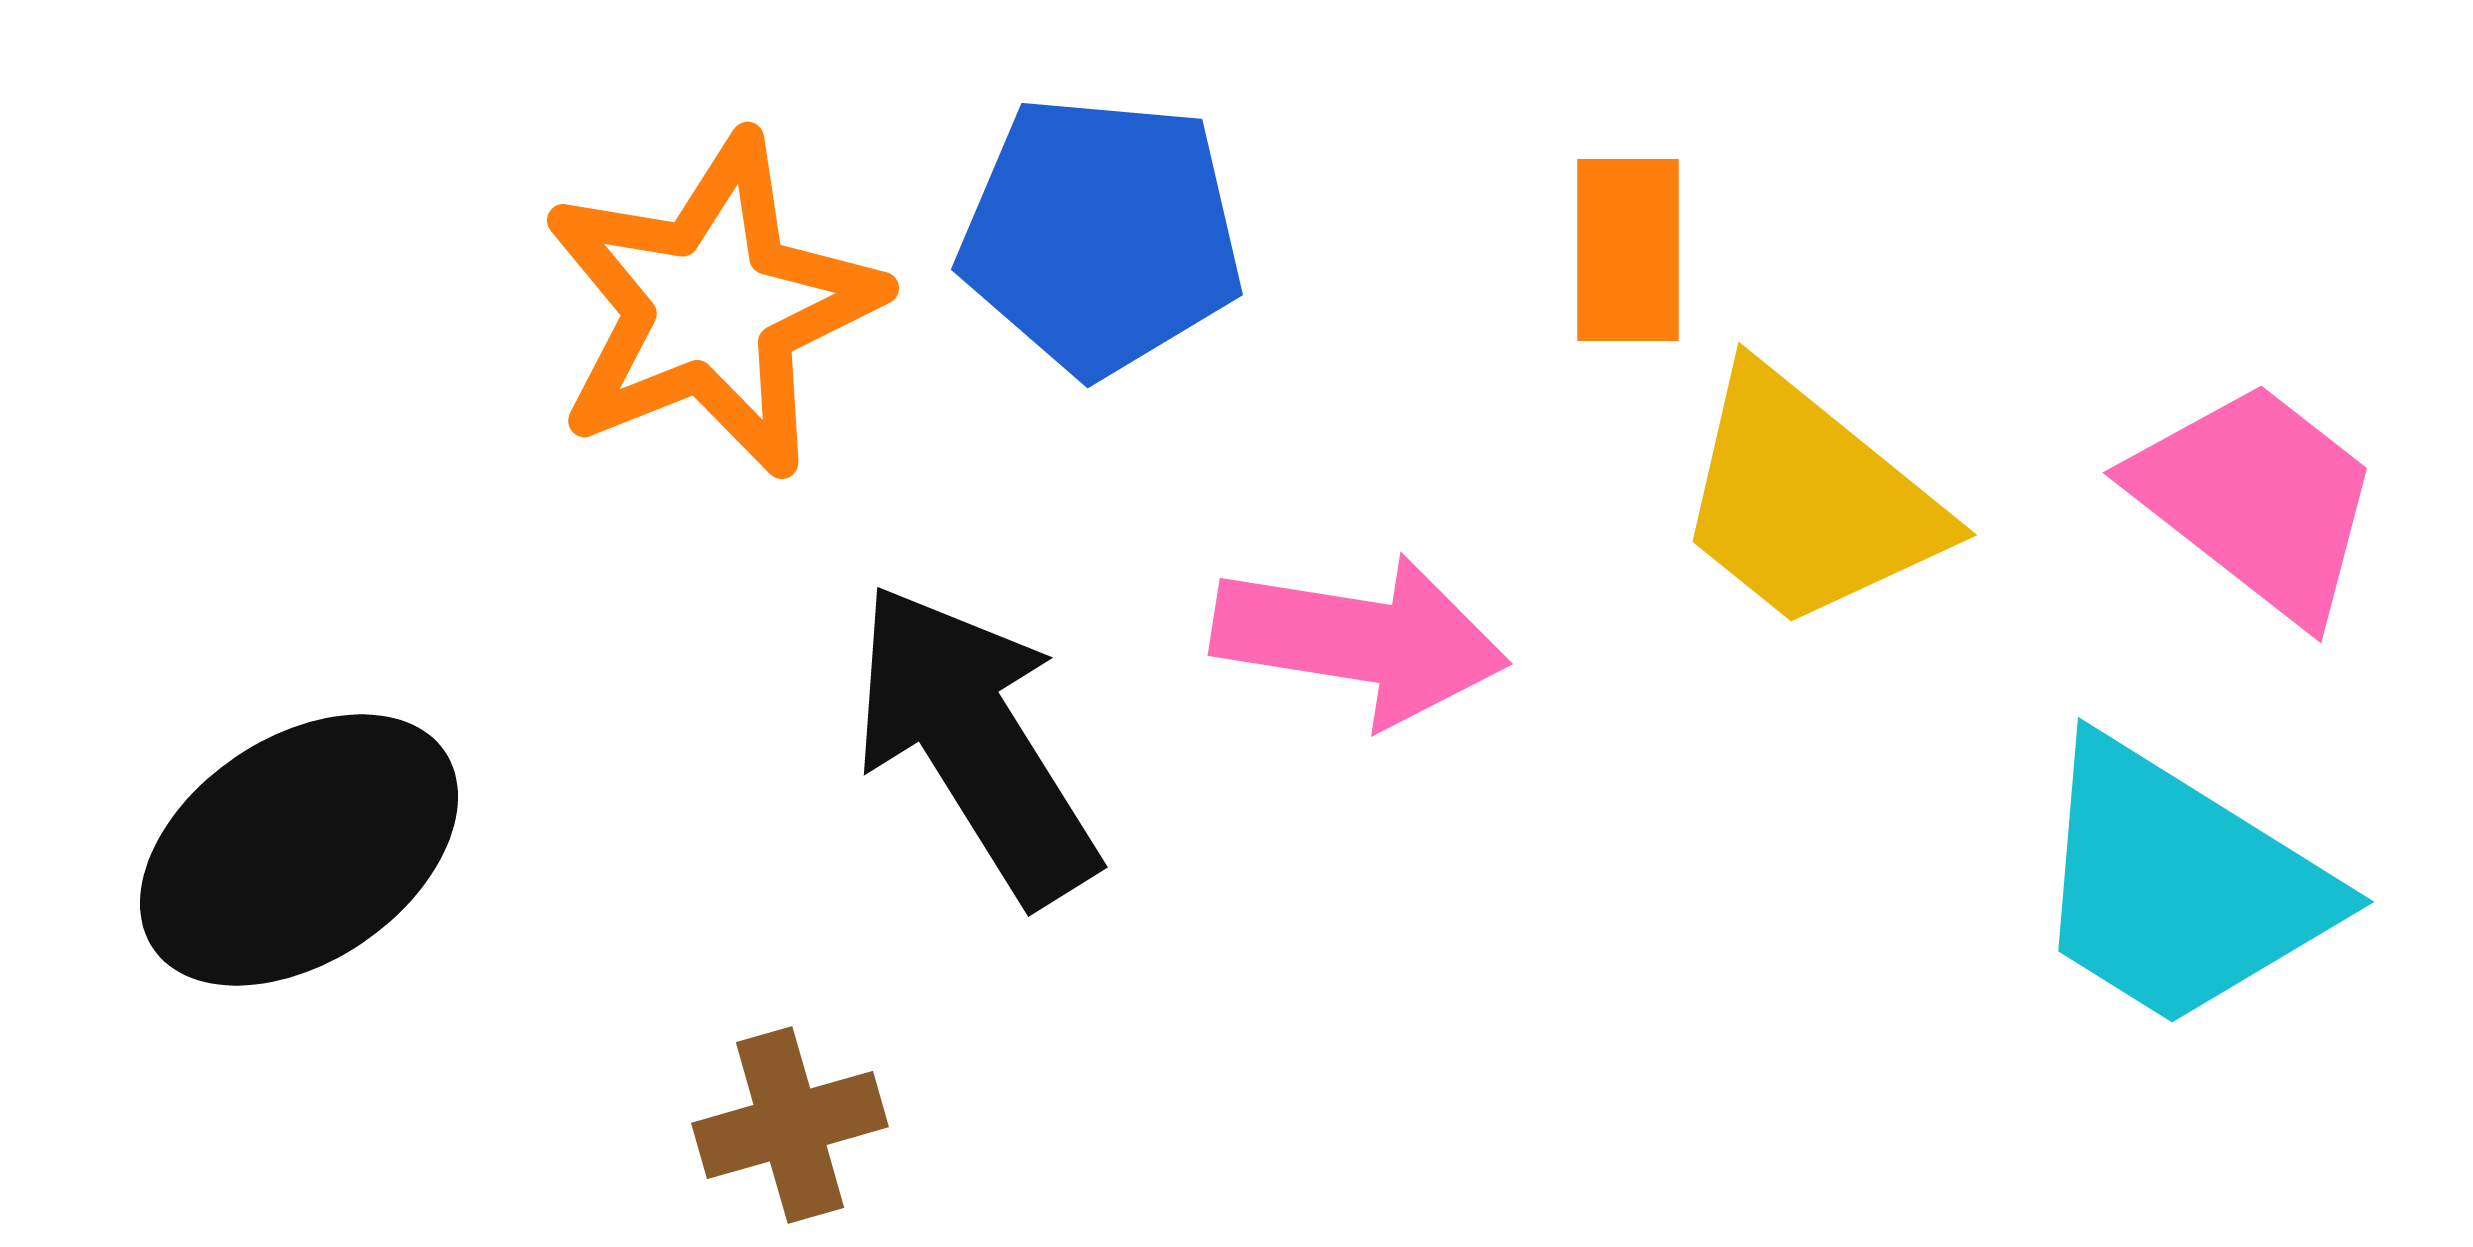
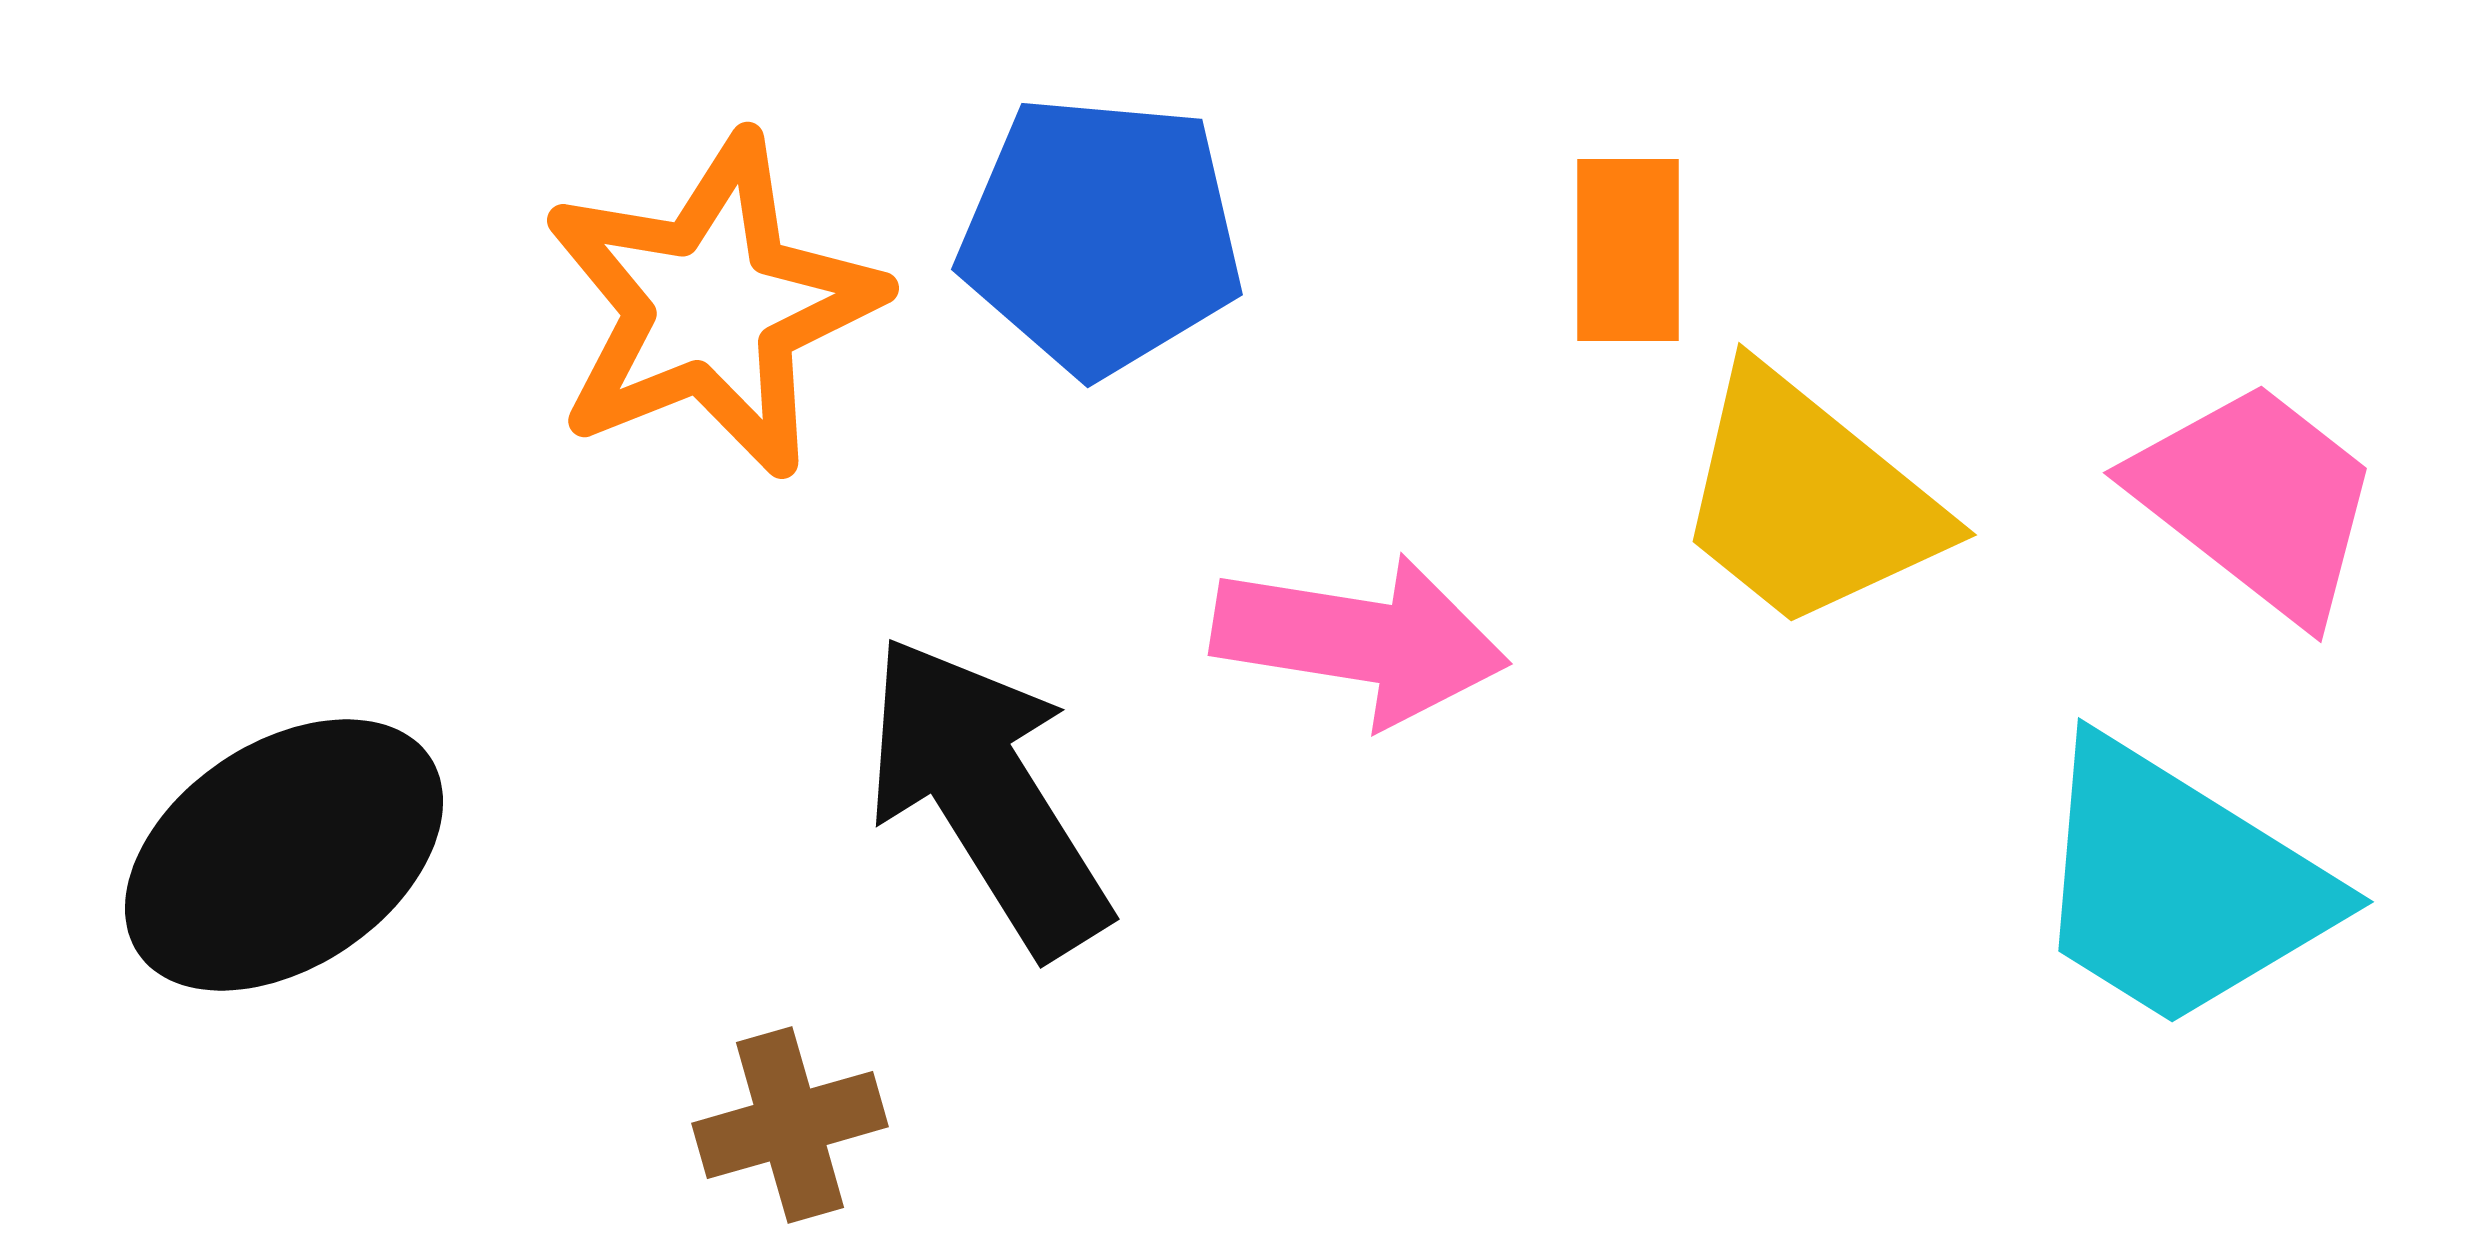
black arrow: moved 12 px right, 52 px down
black ellipse: moved 15 px left, 5 px down
